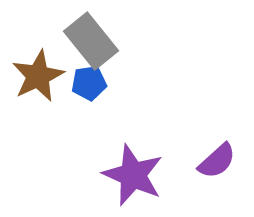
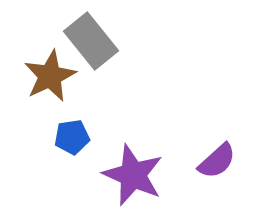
brown star: moved 12 px right
blue pentagon: moved 17 px left, 54 px down
